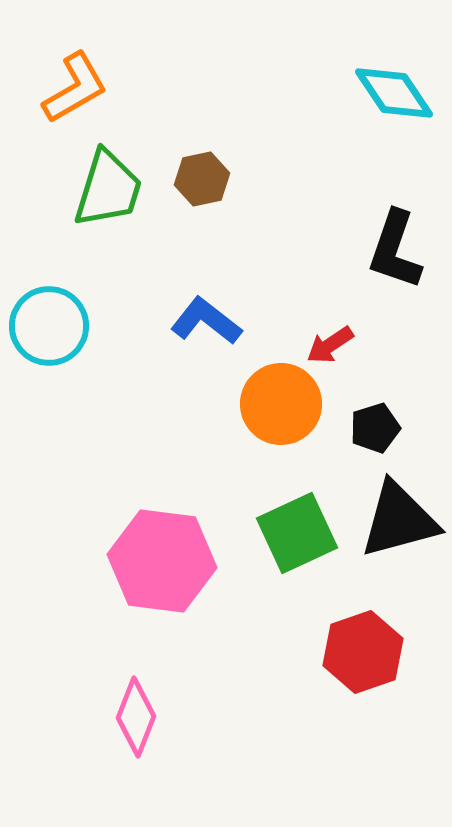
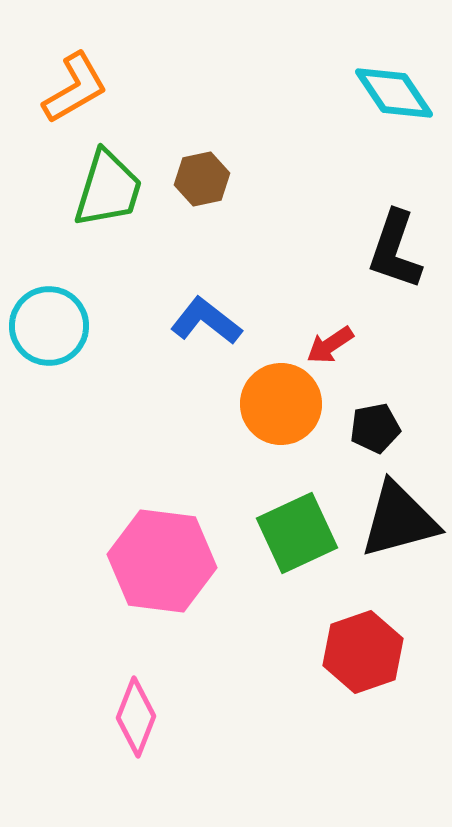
black pentagon: rotated 6 degrees clockwise
